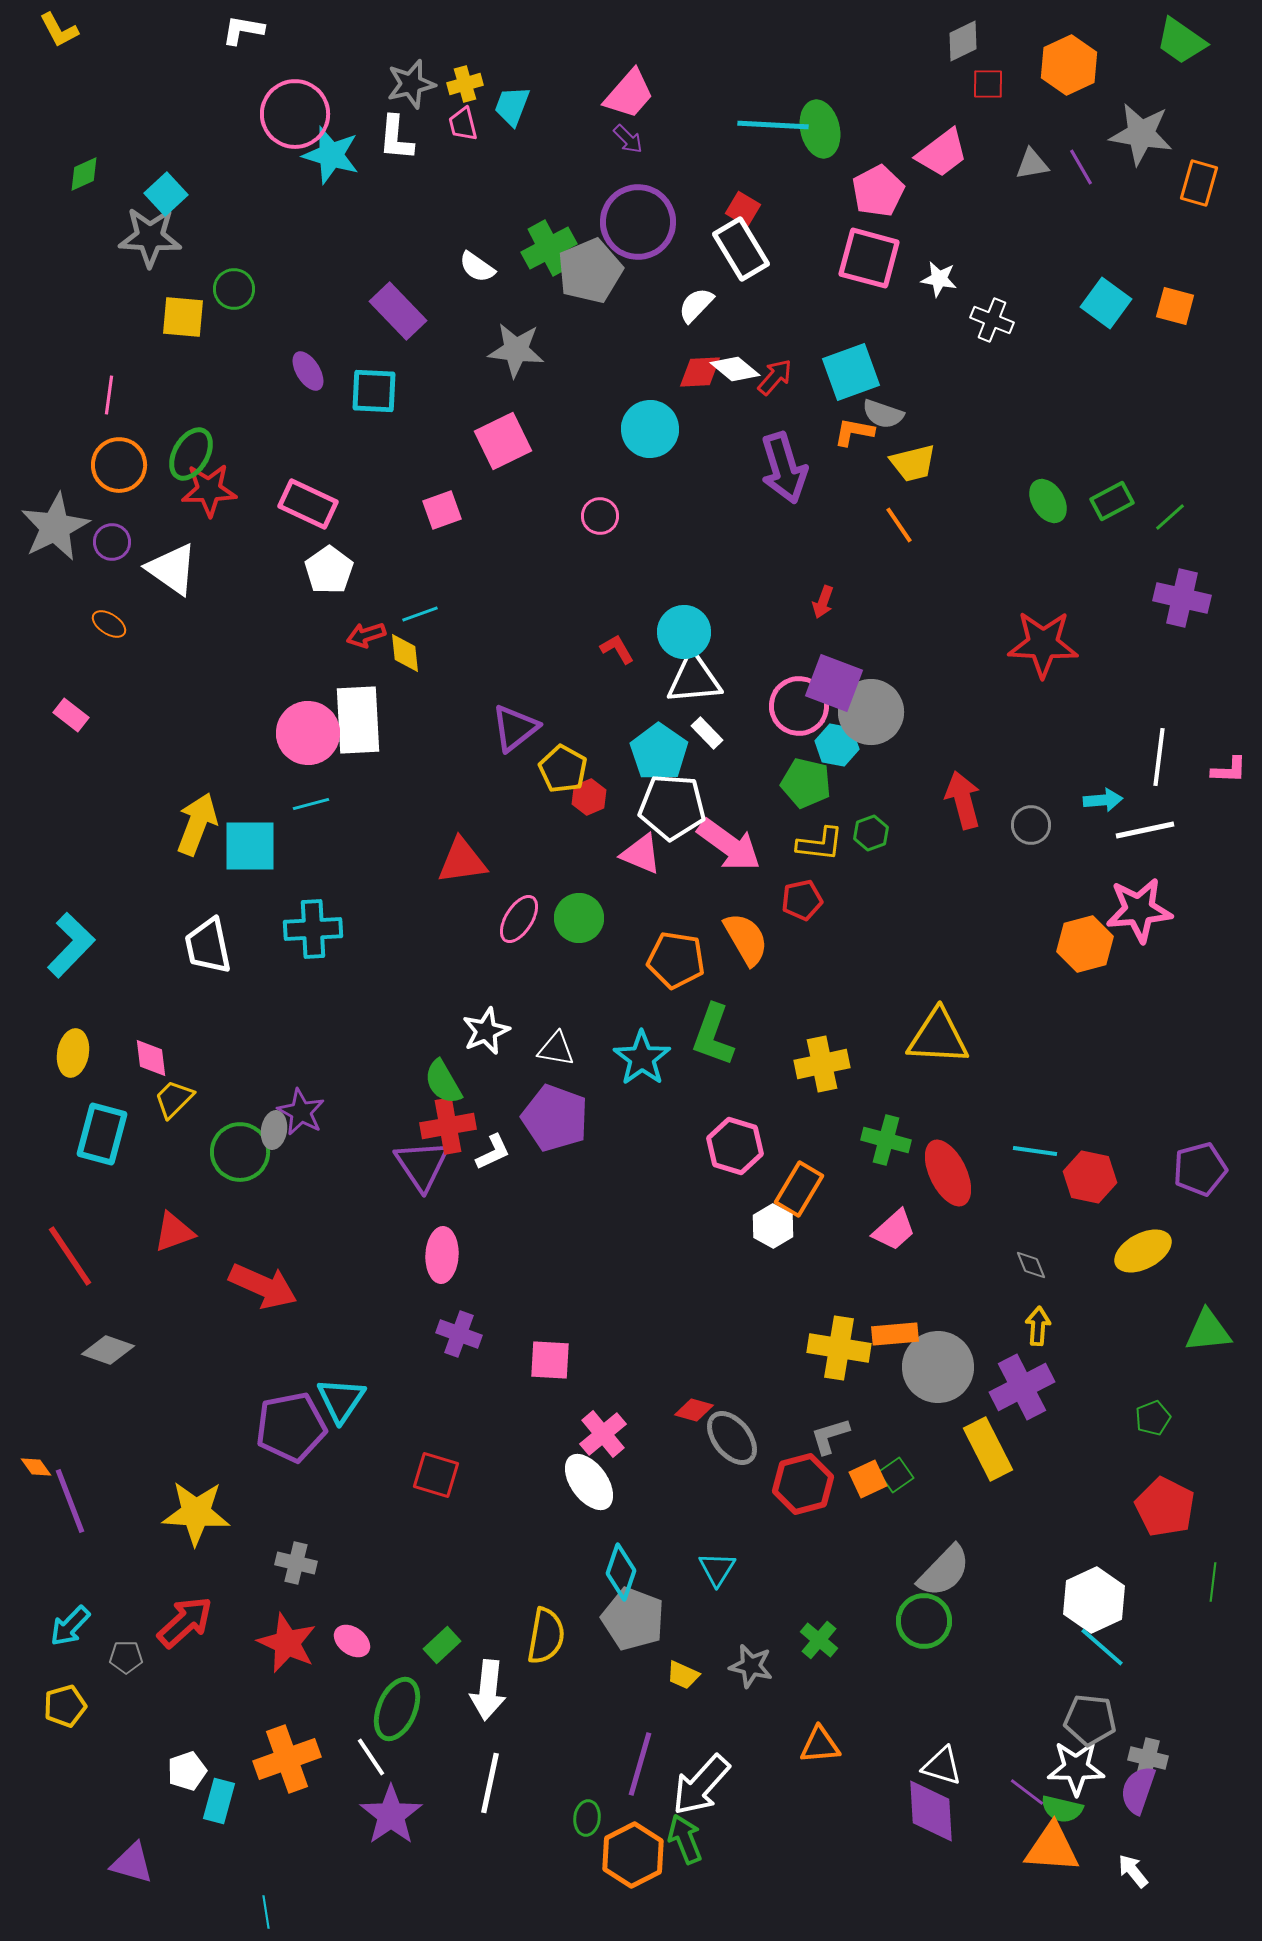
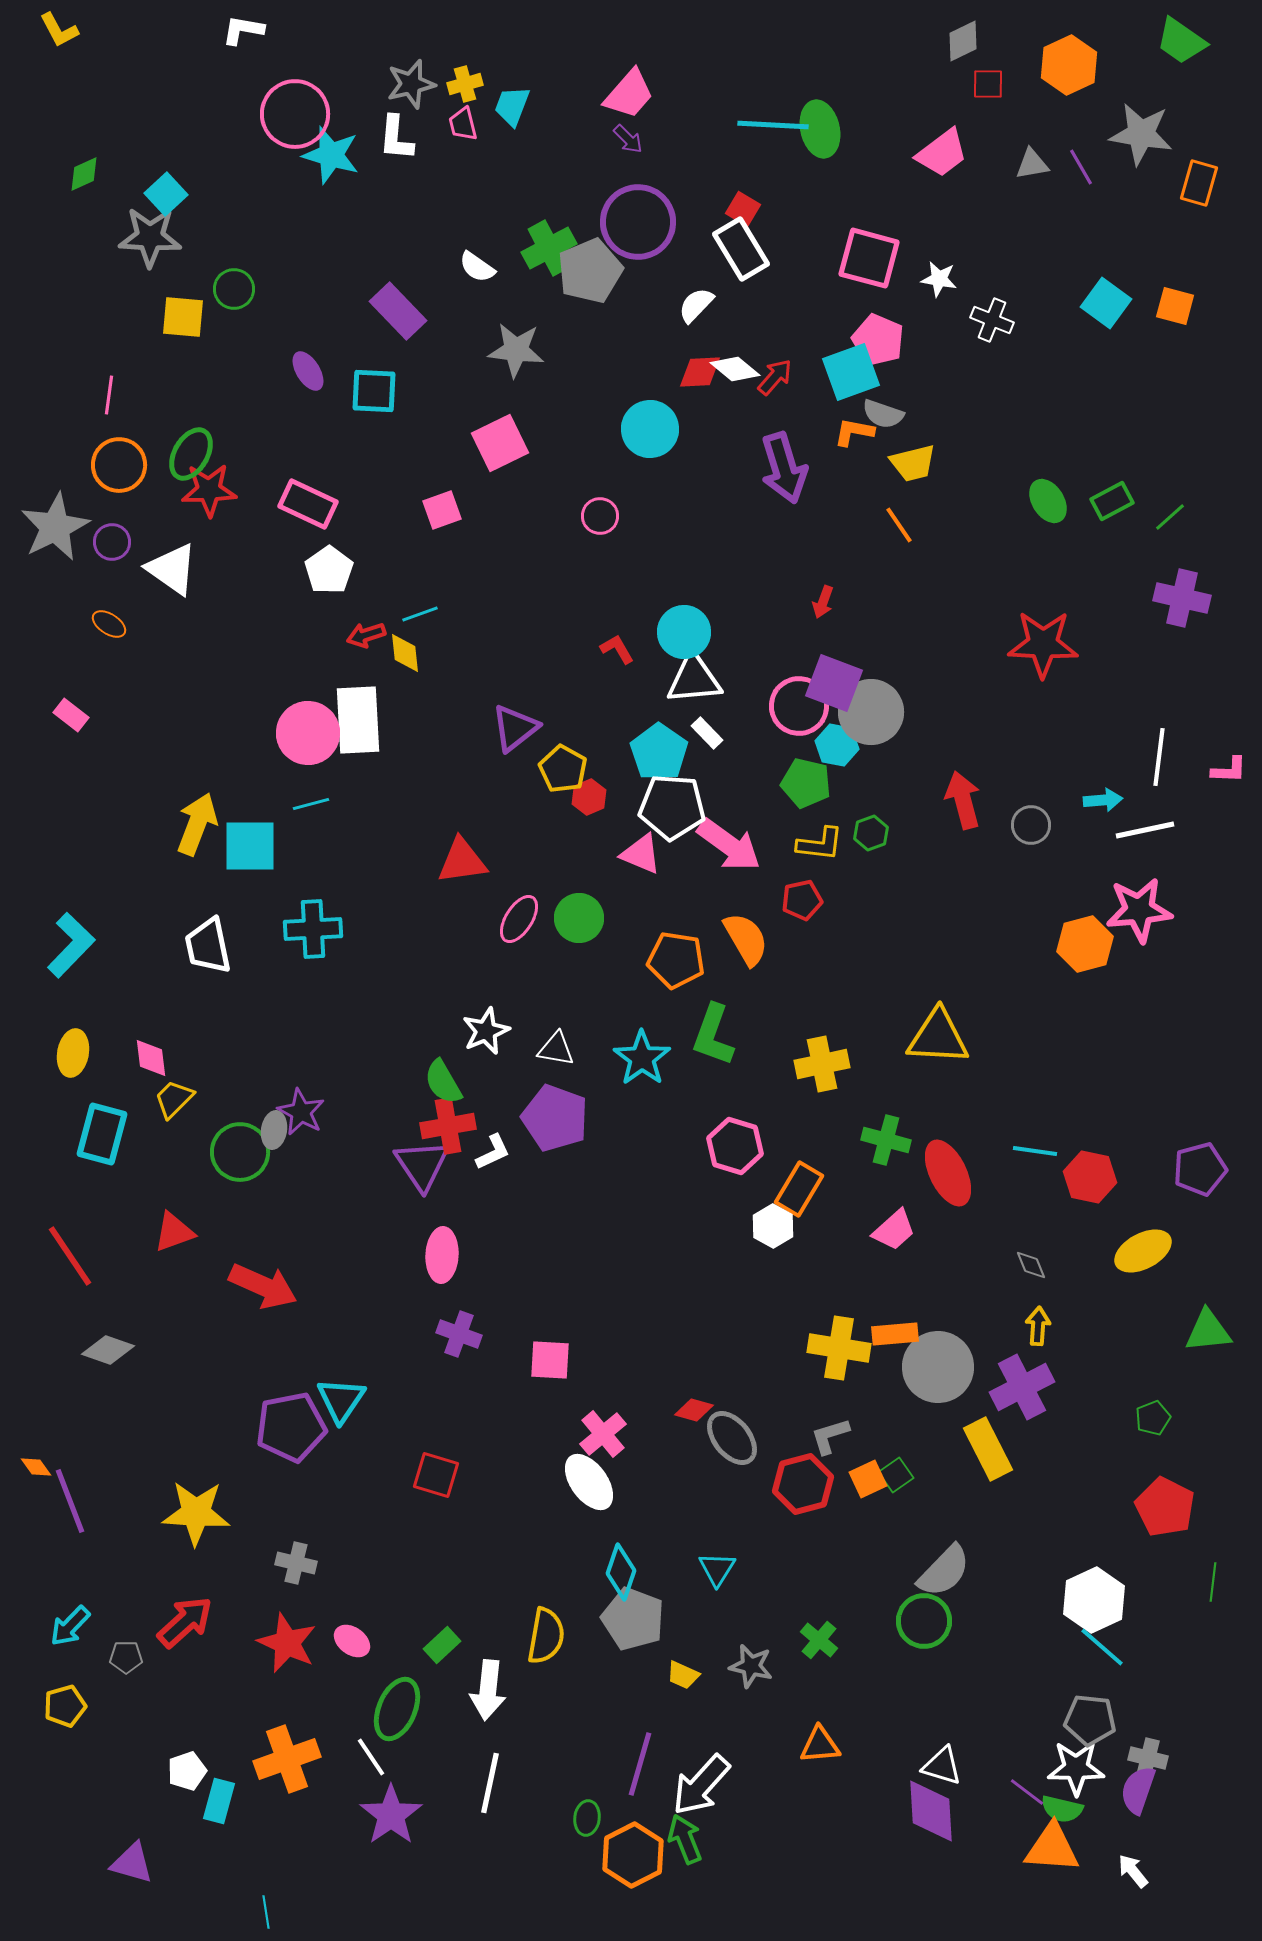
pink pentagon at (878, 191): moved 149 px down; rotated 21 degrees counterclockwise
pink square at (503, 441): moved 3 px left, 2 px down
